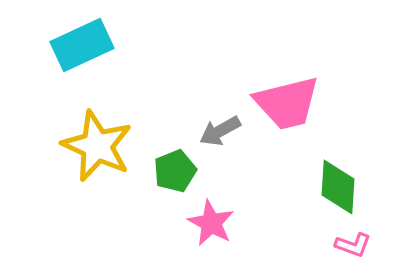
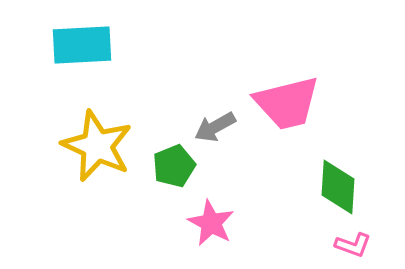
cyan rectangle: rotated 22 degrees clockwise
gray arrow: moved 5 px left, 4 px up
green pentagon: moved 1 px left, 5 px up
